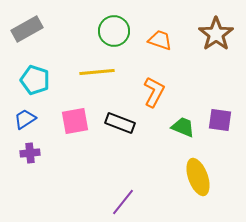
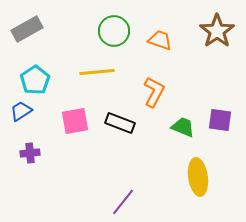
brown star: moved 1 px right, 3 px up
cyan pentagon: rotated 20 degrees clockwise
blue trapezoid: moved 4 px left, 8 px up
yellow ellipse: rotated 12 degrees clockwise
